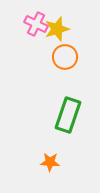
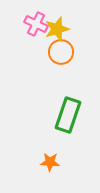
orange circle: moved 4 px left, 5 px up
